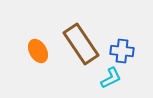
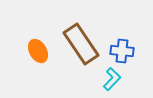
cyan L-shape: moved 1 px right, 1 px down; rotated 20 degrees counterclockwise
